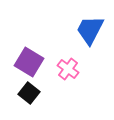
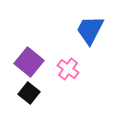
purple square: rotated 8 degrees clockwise
